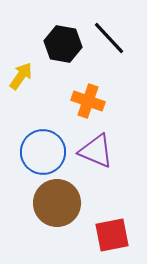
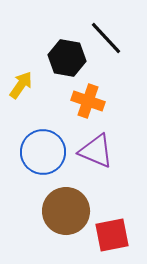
black line: moved 3 px left
black hexagon: moved 4 px right, 14 px down
yellow arrow: moved 9 px down
brown circle: moved 9 px right, 8 px down
